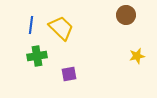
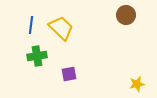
yellow star: moved 28 px down
